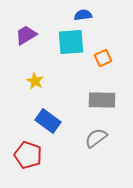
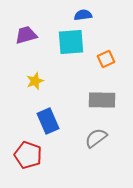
purple trapezoid: rotated 15 degrees clockwise
orange square: moved 3 px right, 1 px down
yellow star: rotated 24 degrees clockwise
blue rectangle: rotated 30 degrees clockwise
